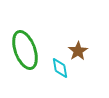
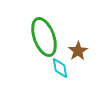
green ellipse: moved 19 px right, 13 px up
